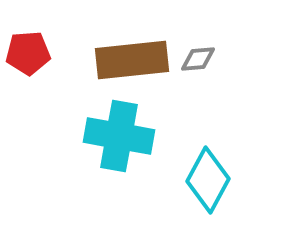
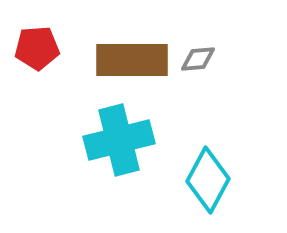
red pentagon: moved 9 px right, 5 px up
brown rectangle: rotated 6 degrees clockwise
cyan cross: moved 4 px down; rotated 24 degrees counterclockwise
